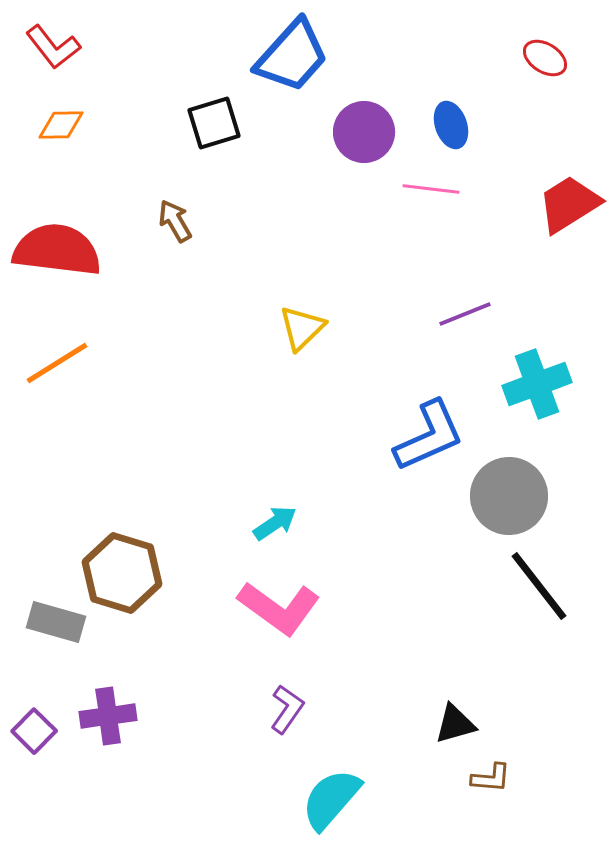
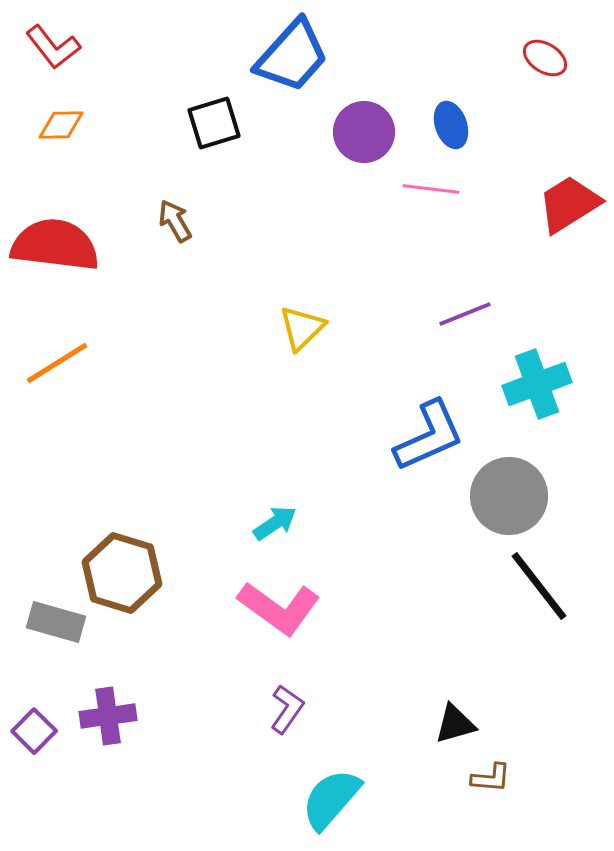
red semicircle: moved 2 px left, 5 px up
